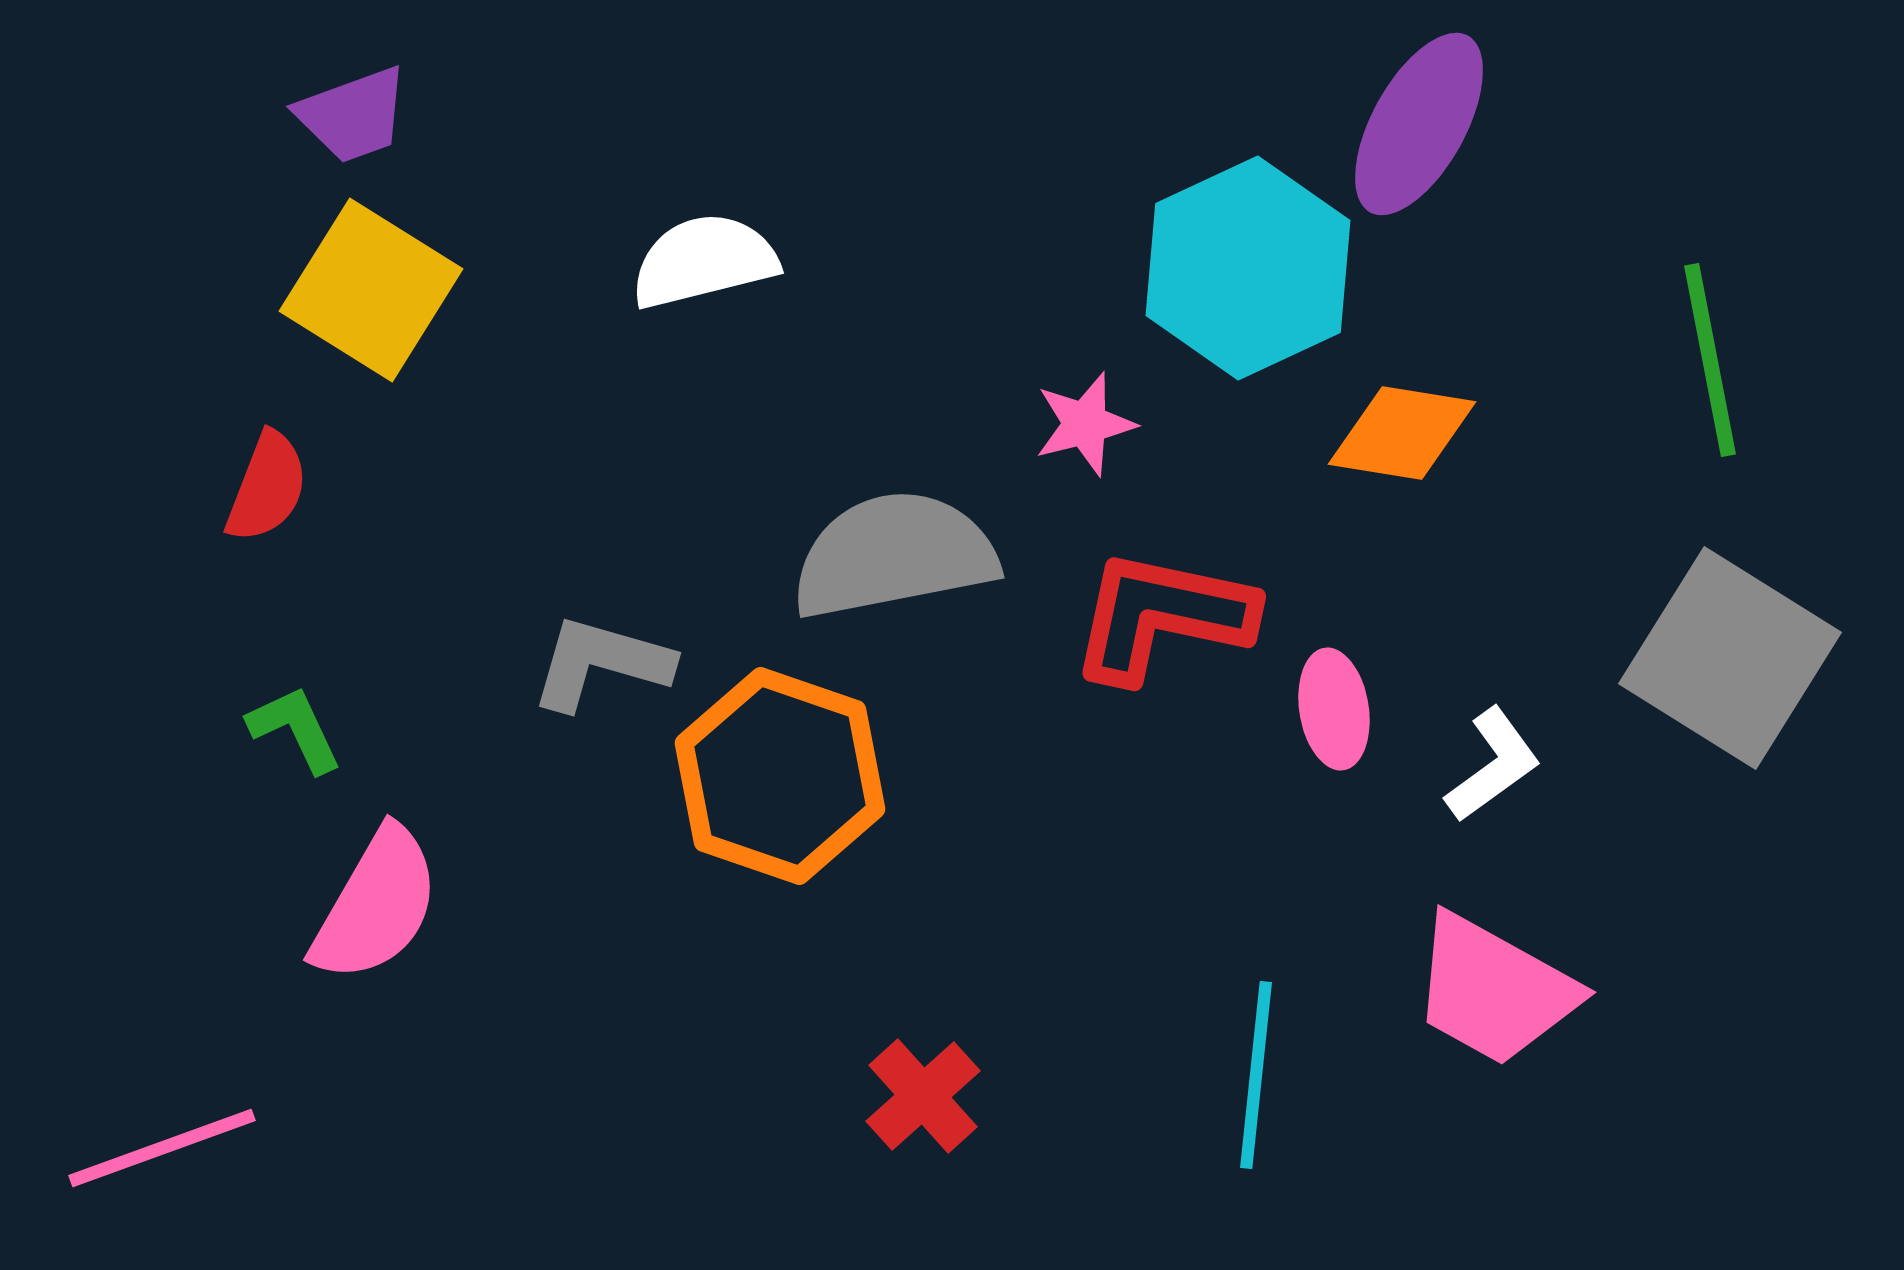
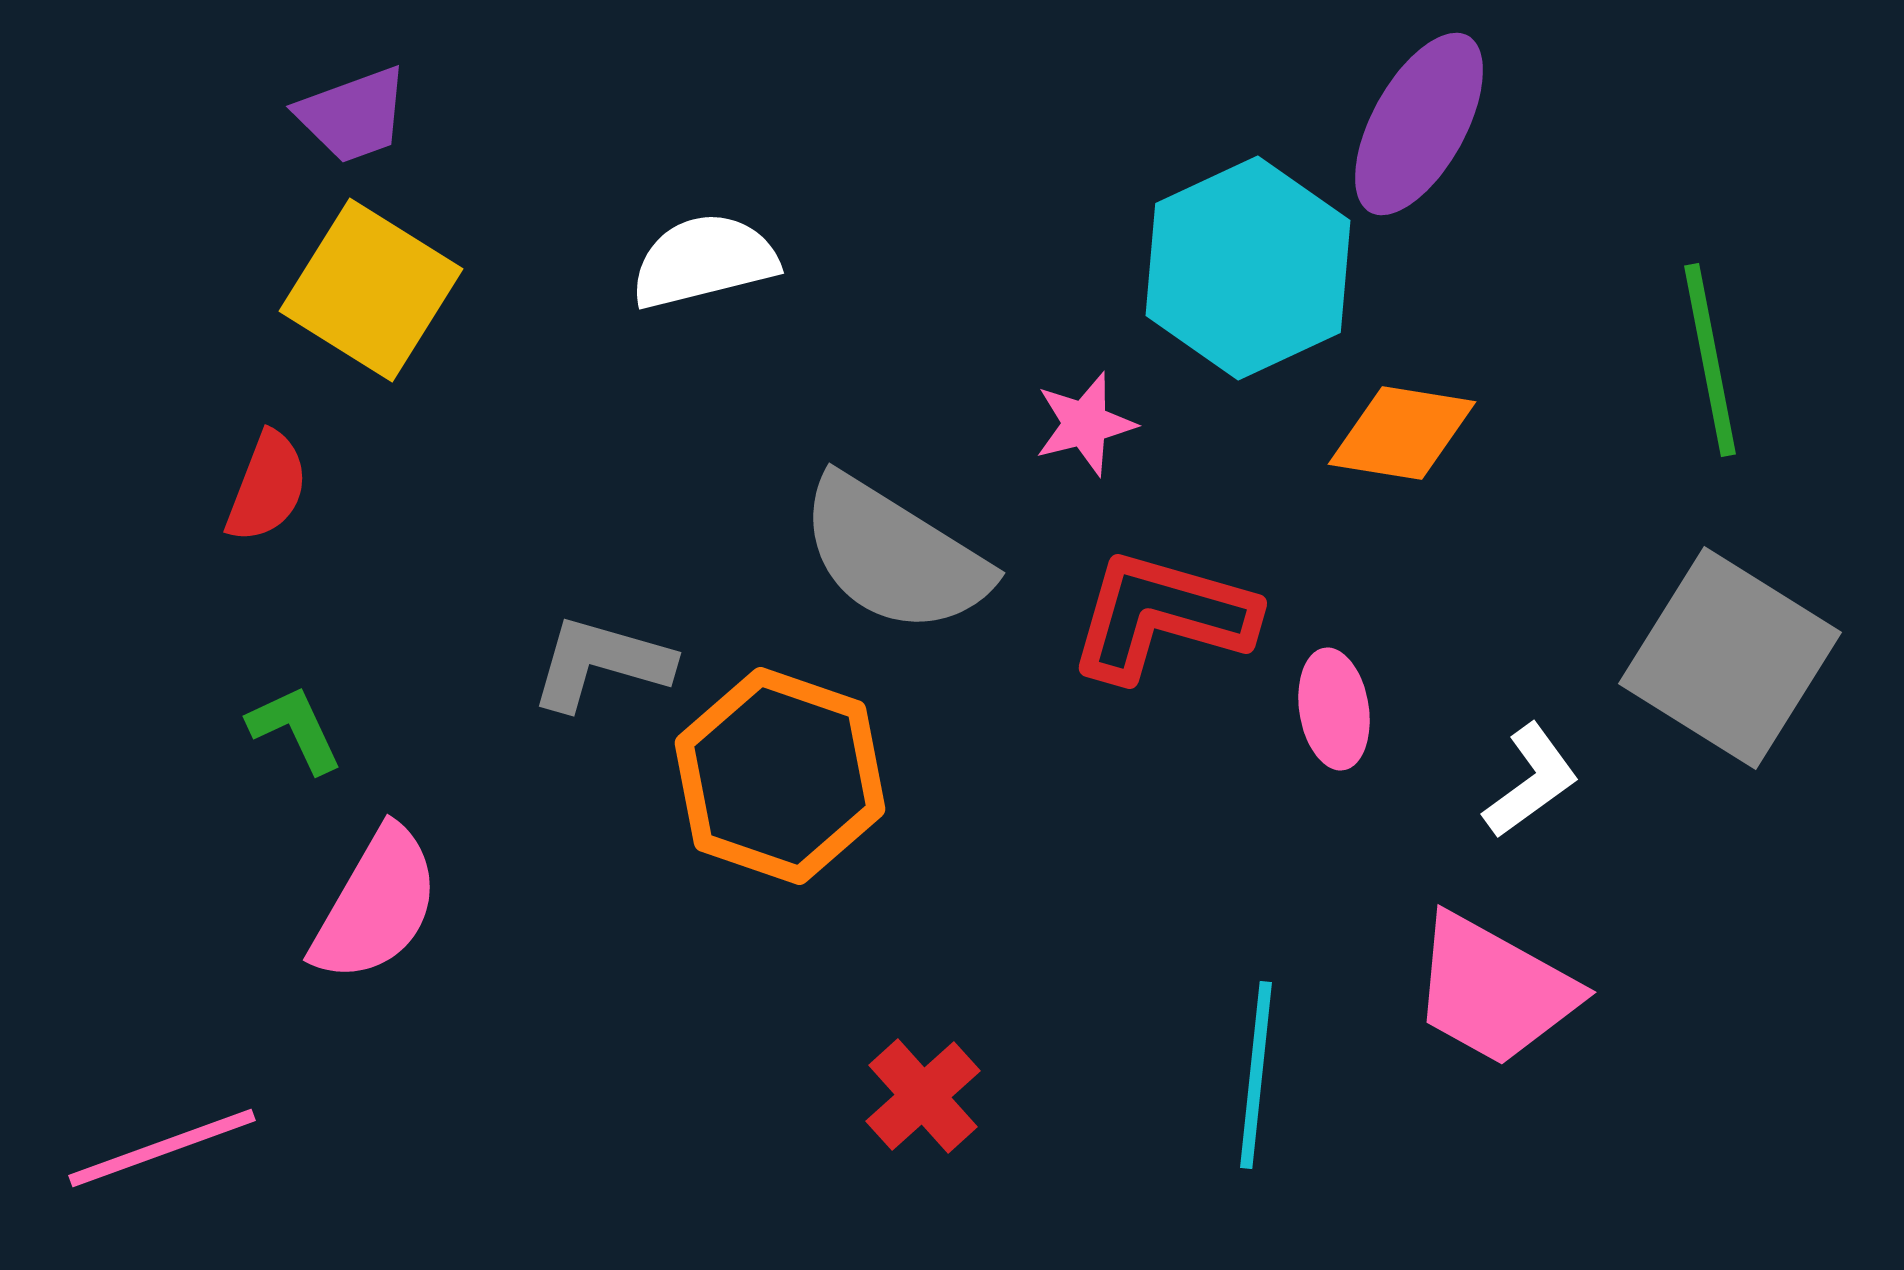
gray semicircle: rotated 137 degrees counterclockwise
red L-shape: rotated 4 degrees clockwise
white L-shape: moved 38 px right, 16 px down
